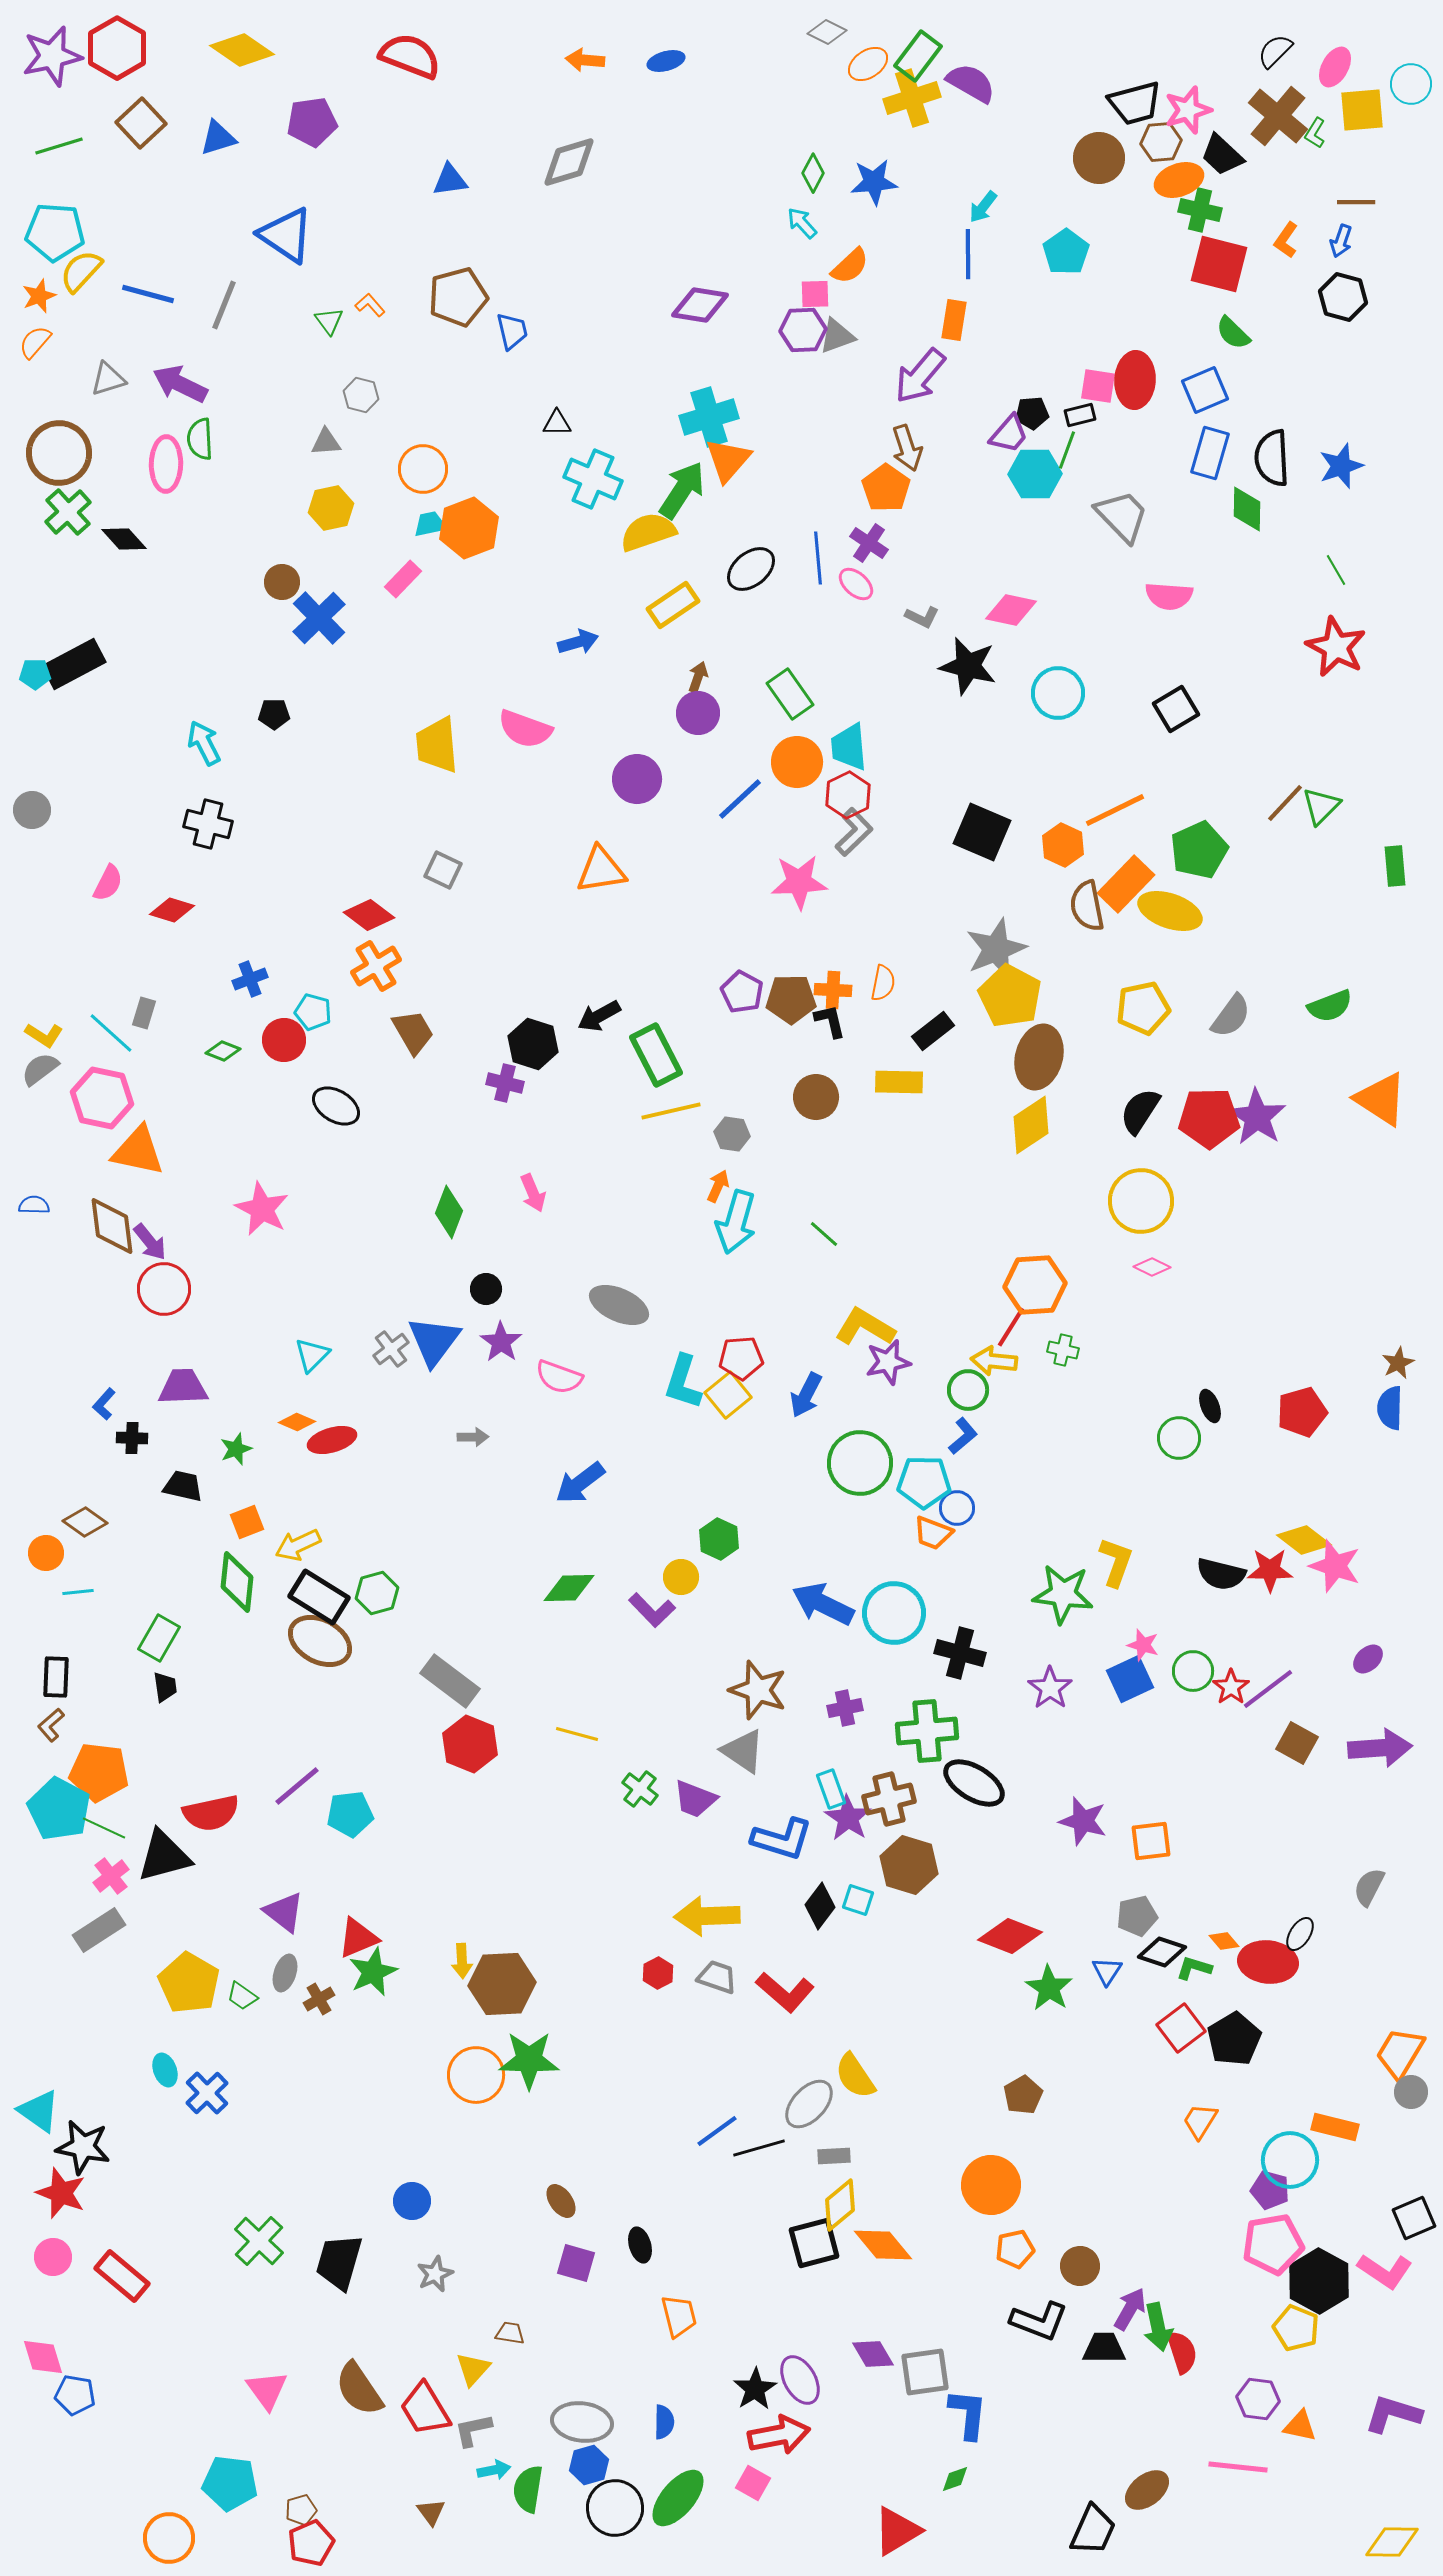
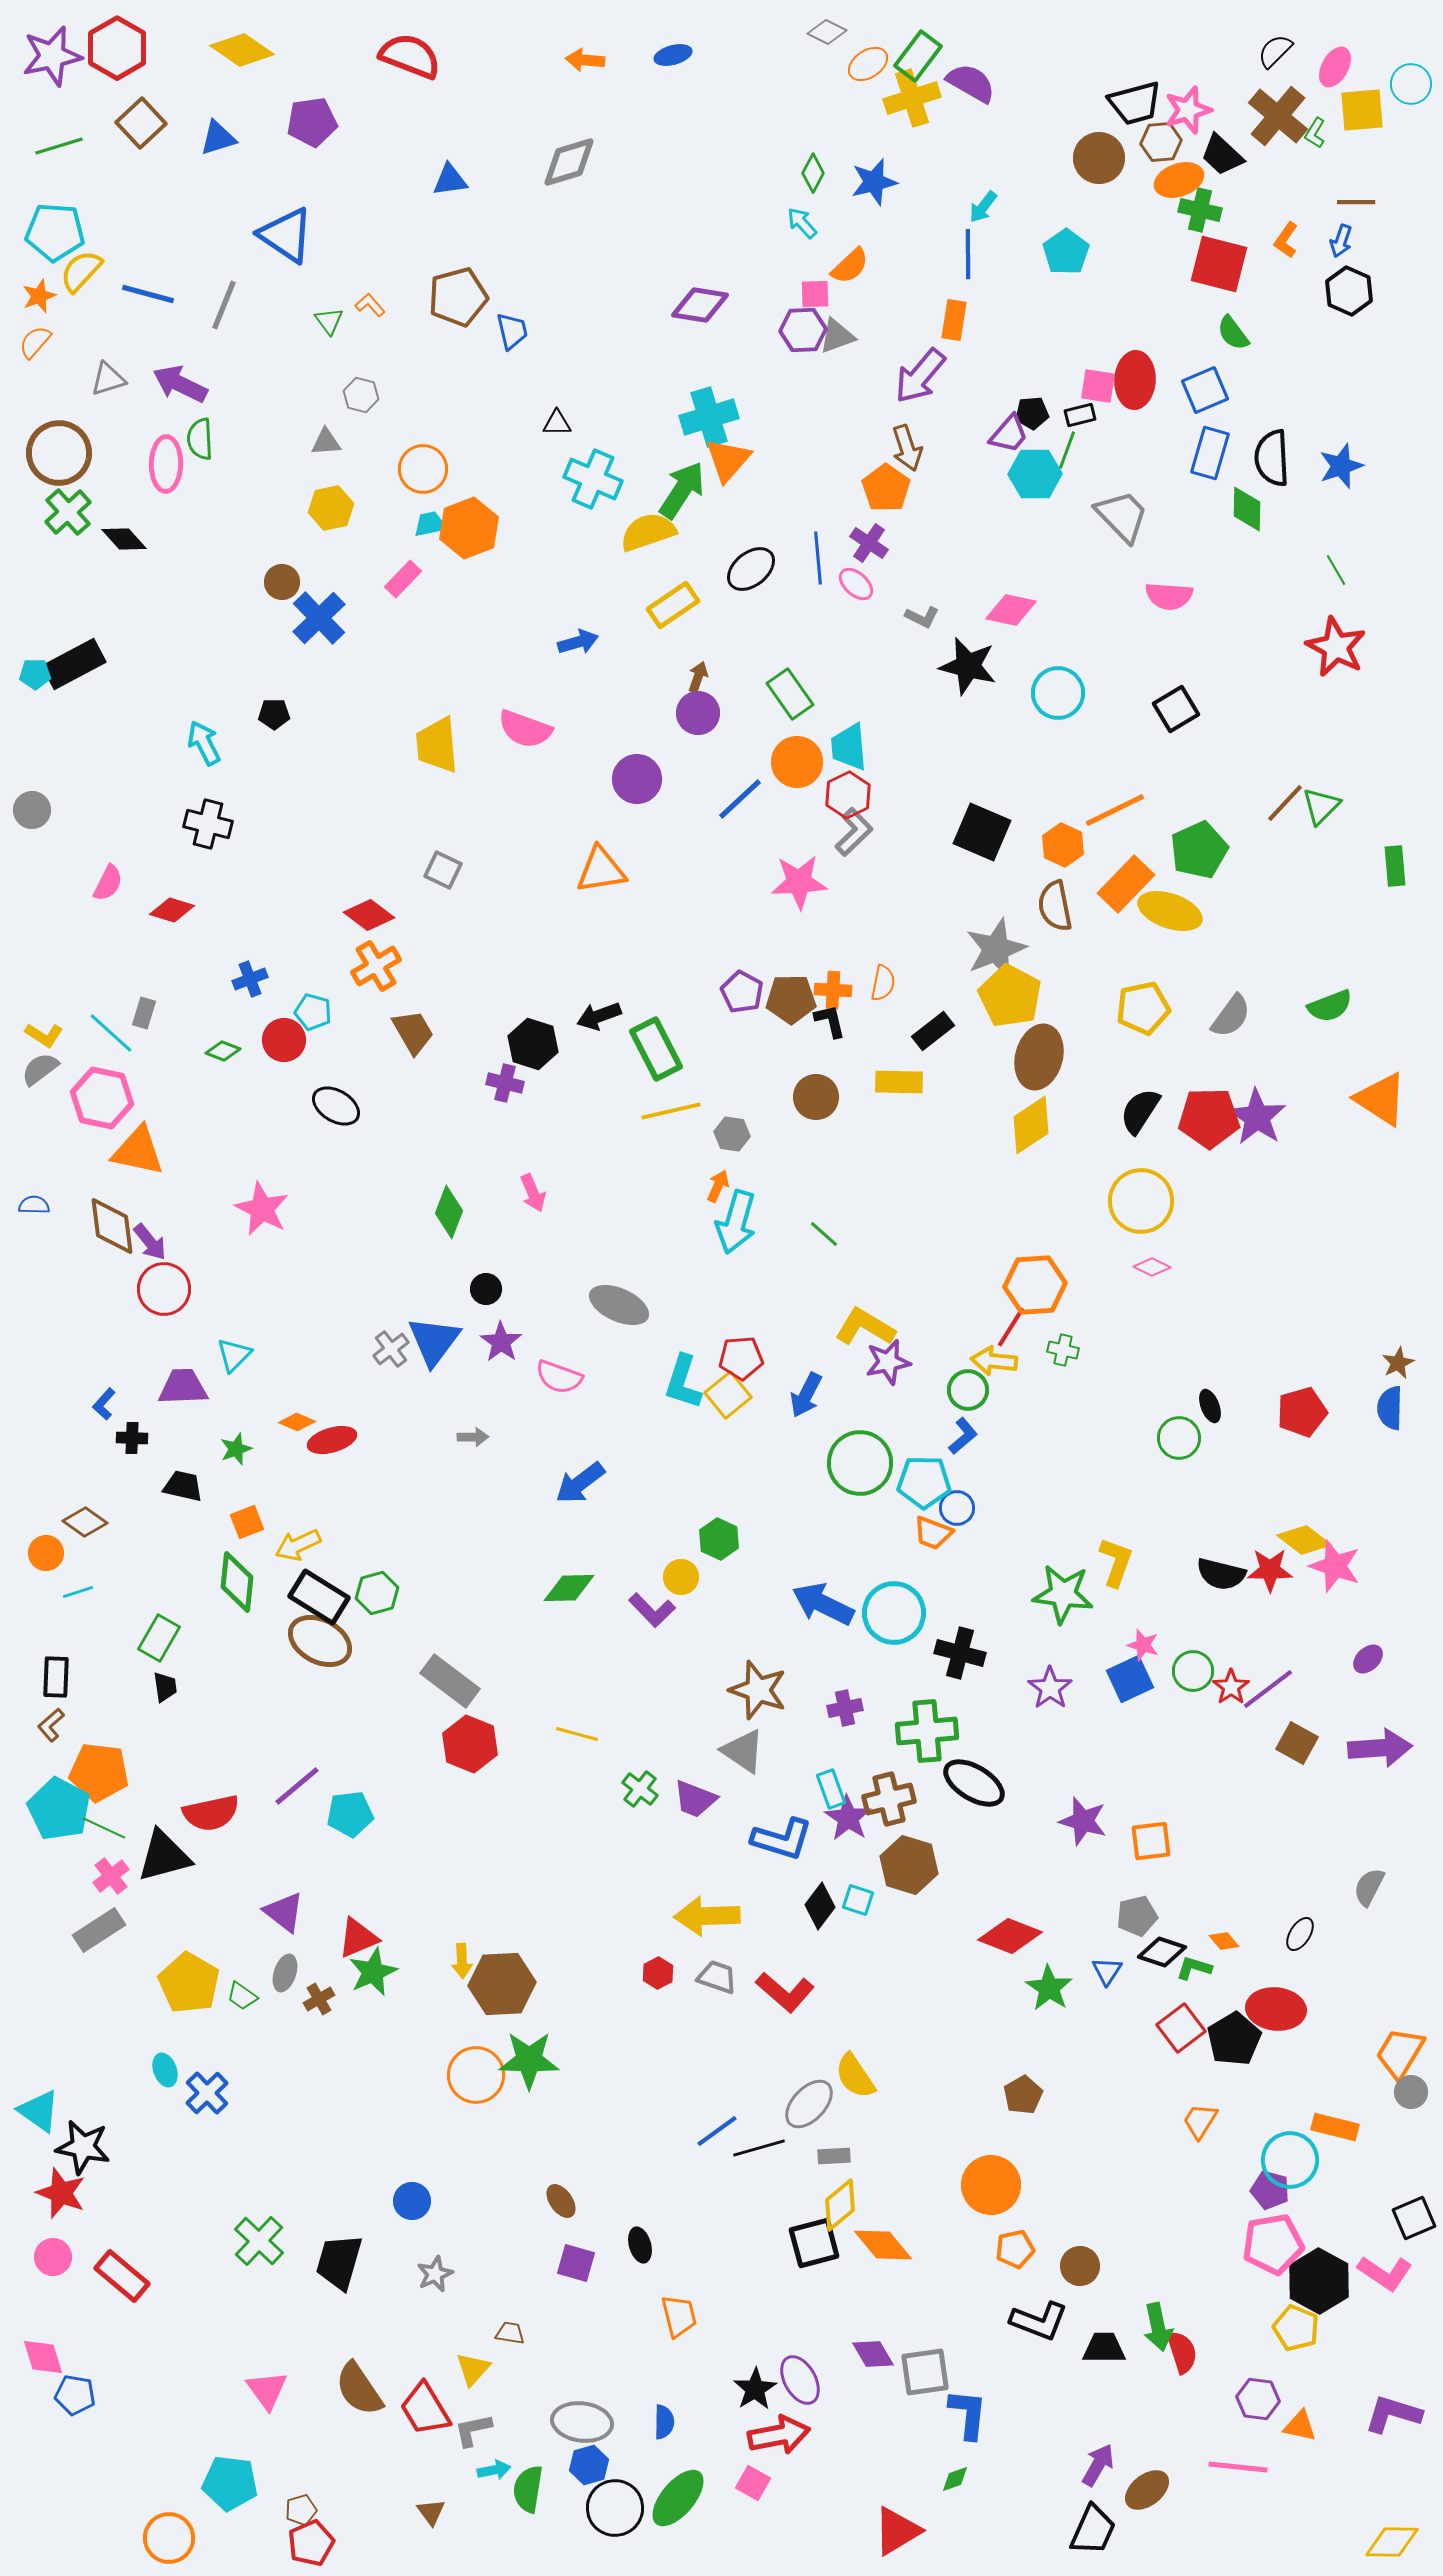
blue ellipse at (666, 61): moved 7 px right, 6 px up
blue star at (874, 182): rotated 9 degrees counterclockwise
black hexagon at (1343, 297): moved 6 px right, 6 px up; rotated 9 degrees clockwise
green semicircle at (1233, 333): rotated 9 degrees clockwise
brown semicircle at (1087, 906): moved 32 px left
black arrow at (599, 1016): rotated 9 degrees clockwise
green rectangle at (656, 1055): moved 6 px up
cyan triangle at (312, 1355): moved 78 px left
cyan line at (78, 1592): rotated 12 degrees counterclockwise
red ellipse at (1268, 1962): moved 8 px right, 47 px down
pink L-shape at (1385, 2271): moved 2 px down
purple arrow at (1130, 2309): moved 32 px left, 156 px down
